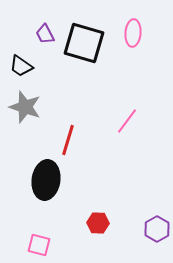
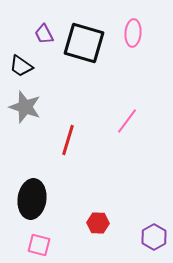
purple trapezoid: moved 1 px left
black ellipse: moved 14 px left, 19 px down
purple hexagon: moved 3 px left, 8 px down
